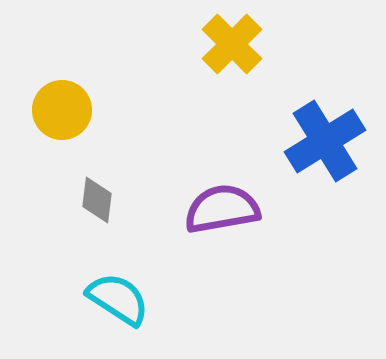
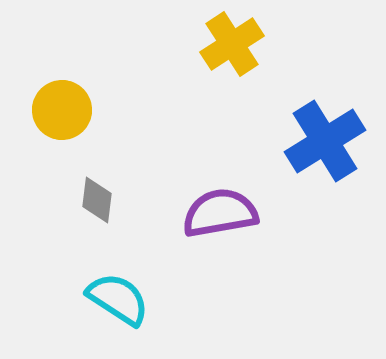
yellow cross: rotated 12 degrees clockwise
purple semicircle: moved 2 px left, 4 px down
